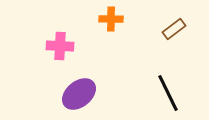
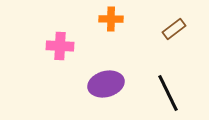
purple ellipse: moved 27 px right, 10 px up; rotated 24 degrees clockwise
